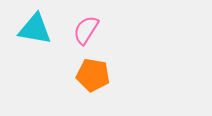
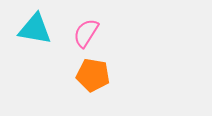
pink semicircle: moved 3 px down
